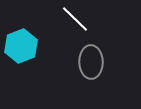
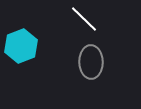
white line: moved 9 px right
